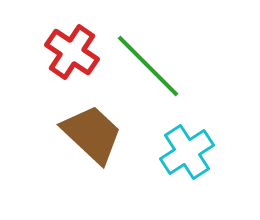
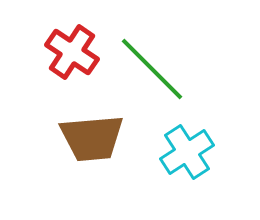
green line: moved 4 px right, 3 px down
brown trapezoid: moved 4 px down; rotated 132 degrees clockwise
